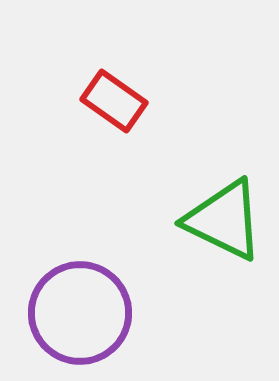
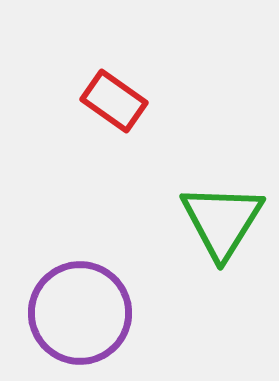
green triangle: moved 2 px left, 1 px down; rotated 36 degrees clockwise
